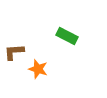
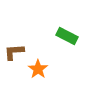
orange star: rotated 18 degrees clockwise
